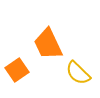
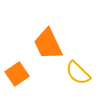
orange square: moved 4 px down
